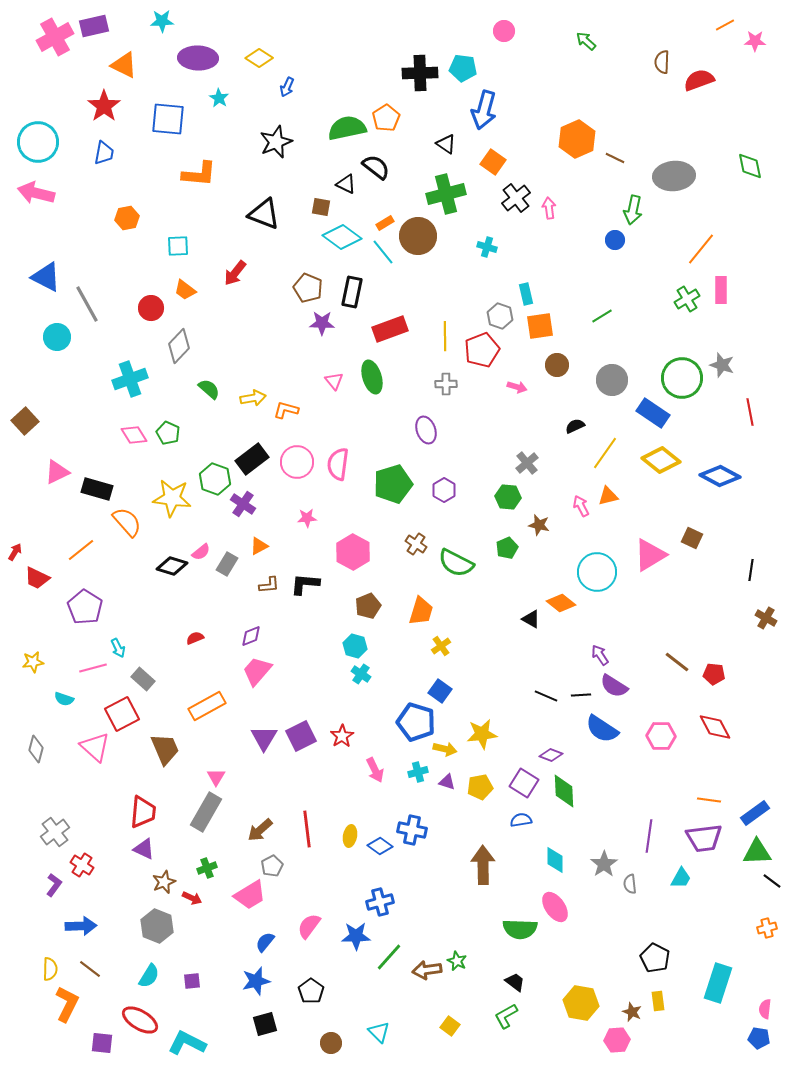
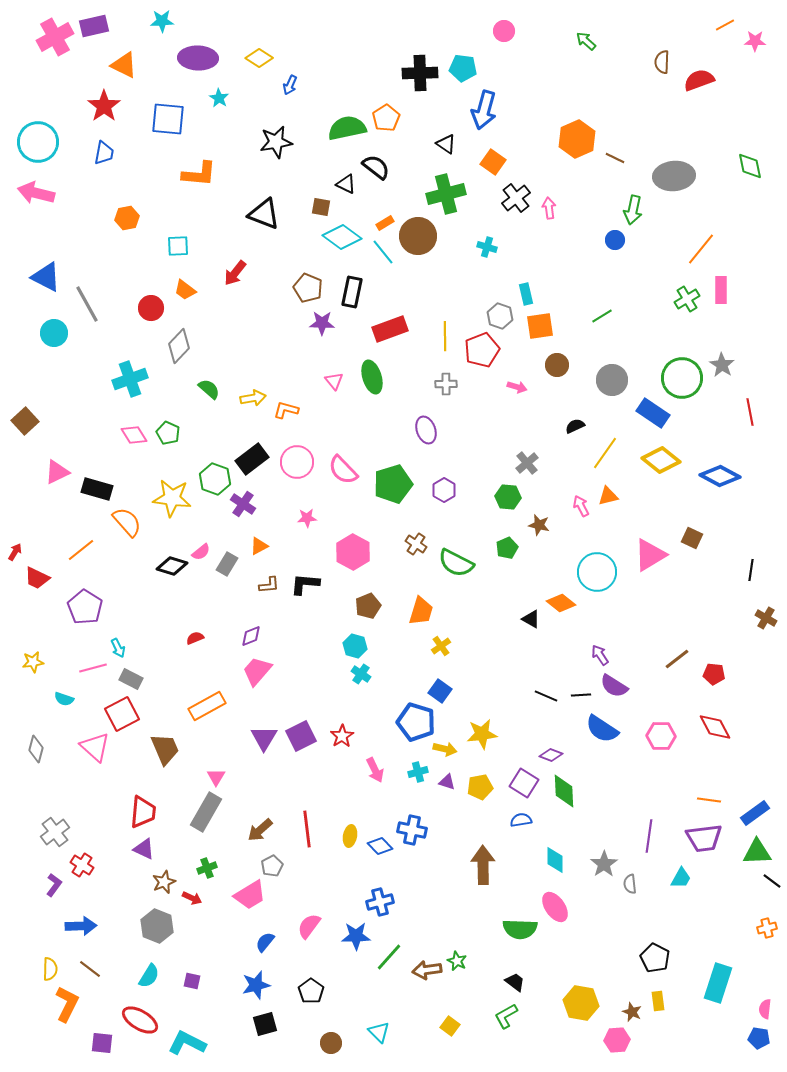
blue arrow at (287, 87): moved 3 px right, 2 px up
black star at (276, 142): rotated 12 degrees clockwise
cyan circle at (57, 337): moved 3 px left, 4 px up
gray star at (722, 365): rotated 15 degrees clockwise
pink semicircle at (338, 464): moved 5 px right, 6 px down; rotated 52 degrees counterclockwise
brown line at (677, 662): moved 3 px up; rotated 76 degrees counterclockwise
gray rectangle at (143, 679): moved 12 px left; rotated 15 degrees counterclockwise
blue diamond at (380, 846): rotated 10 degrees clockwise
purple square at (192, 981): rotated 18 degrees clockwise
blue star at (256, 981): moved 4 px down
